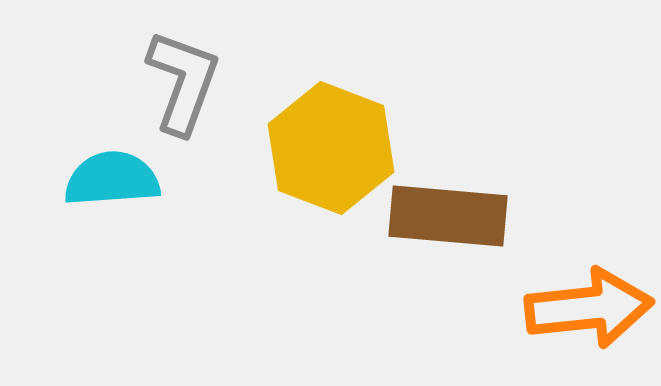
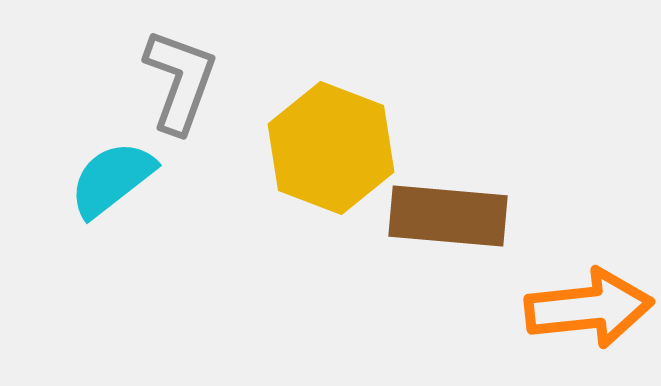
gray L-shape: moved 3 px left, 1 px up
cyan semicircle: rotated 34 degrees counterclockwise
